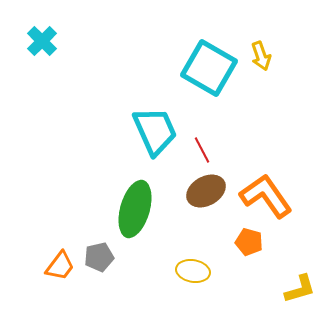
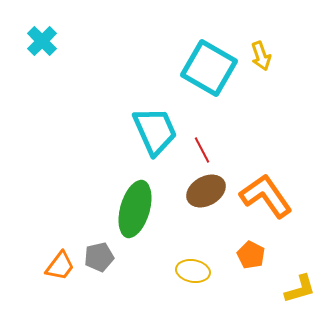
orange pentagon: moved 2 px right, 13 px down; rotated 12 degrees clockwise
